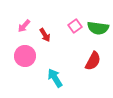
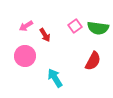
pink arrow: moved 2 px right; rotated 16 degrees clockwise
